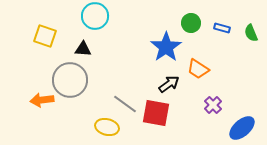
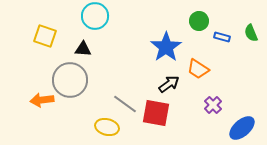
green circle: moved 8 px right, 2 px up
blue rectangle: moved 9 px down
